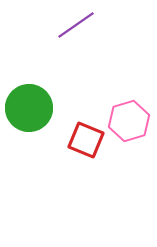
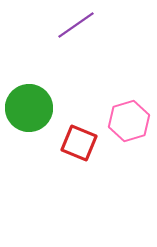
red square: moved 7 px left, 3 px down
